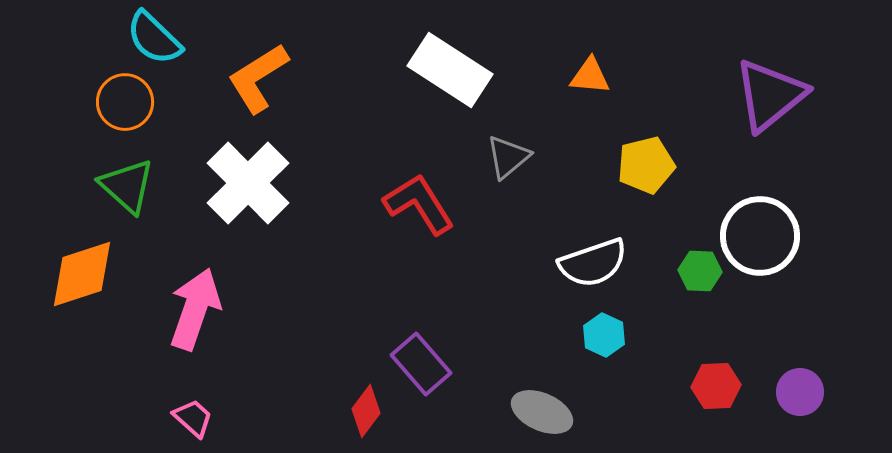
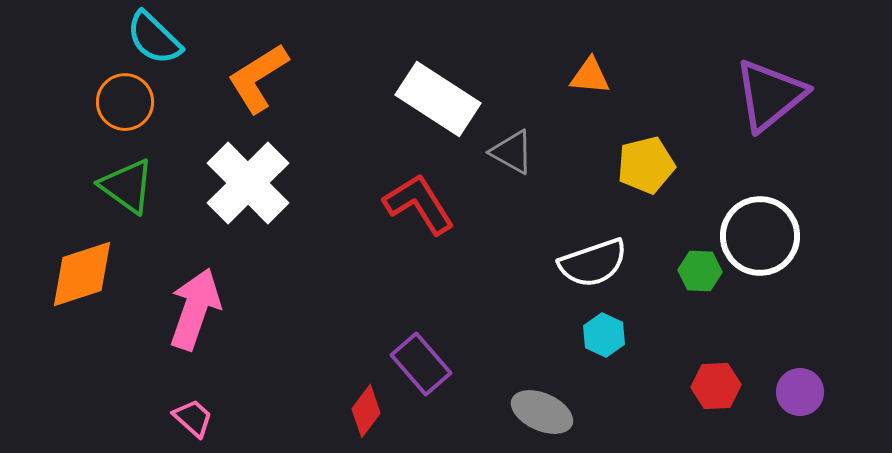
white rectangle: moved 12 px left, 29 px down
gray triangle: moved 4 px right, 5 px up; rotated 51 degrees counterclockwise
green triangle: rotated 6 degrees counterclockwise
